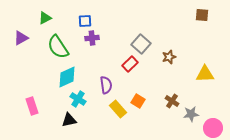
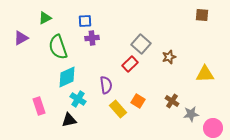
green semicircle: rotated 15 degrees clockwise
pink rectangle: moved 7 px right
